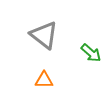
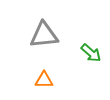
gray triangle: rotated 44 degrees counterclockwise
